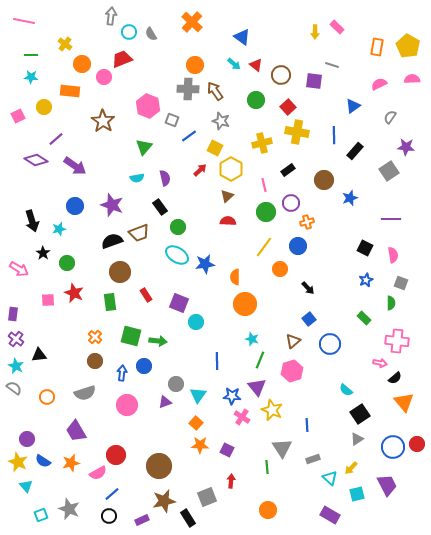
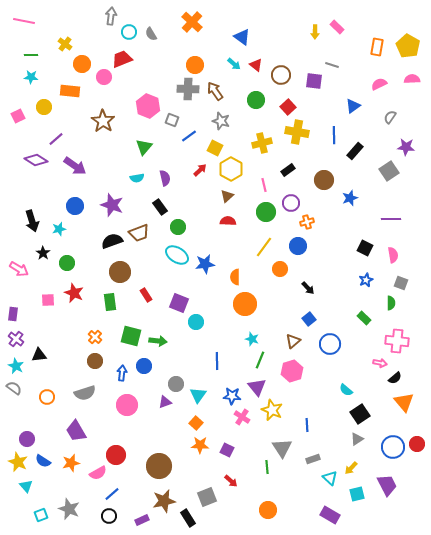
red arrow at (231, 481): rotated 128 degrees clockwise
